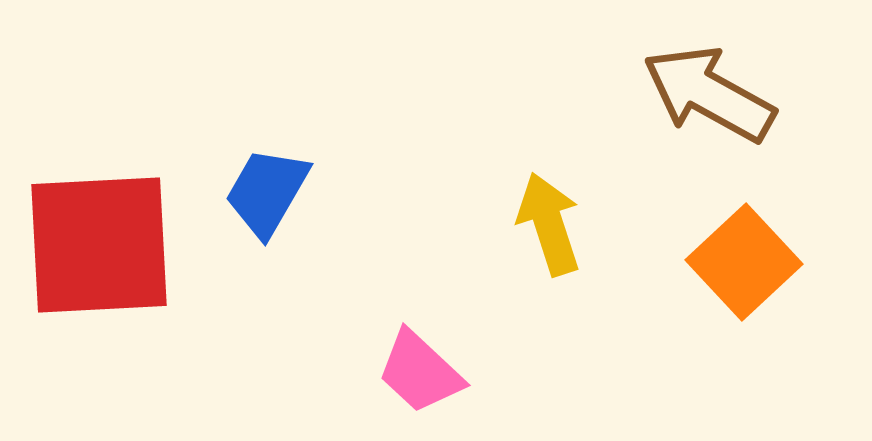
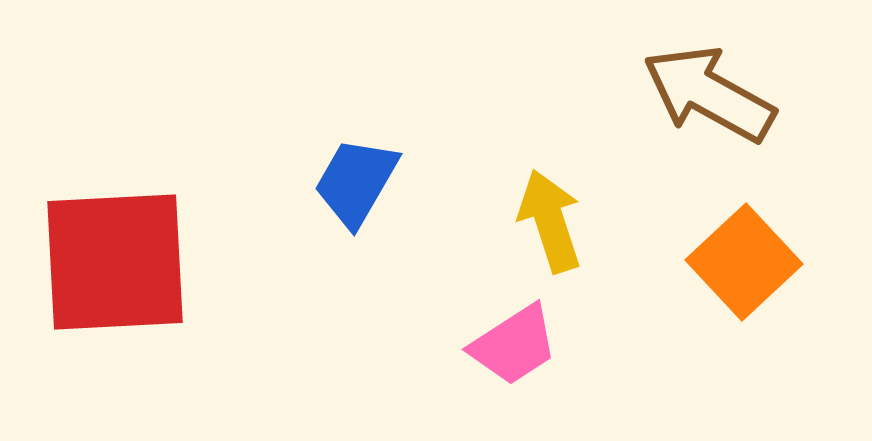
blue trapezoid: moved 89 px right, 10 px up
yellow arrow: moved 1 px right, 3 px up
red square: moved 16 px right, 17 px down
pink trapezoid: moved 94 px right, 27 px up; rotated 76 degrees counterclockwise
